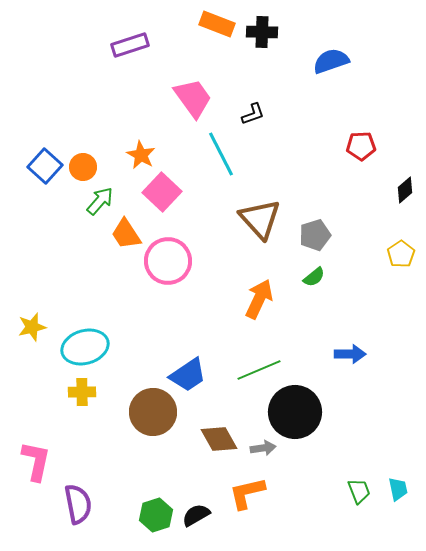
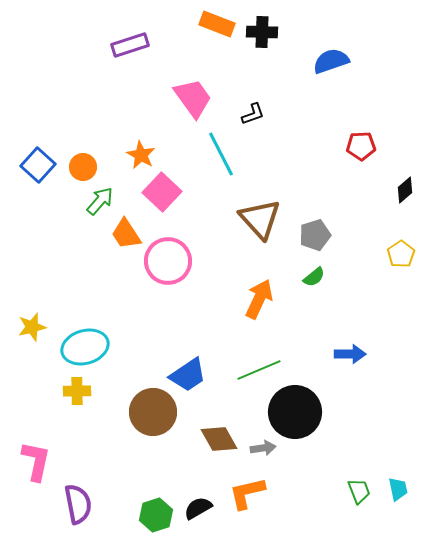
blue square: moved 7 px left, 1 px up
yellow cross: moved 5 px left, 1 px up
black semicircle: moved 2 px right, 7 px up
